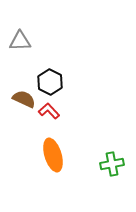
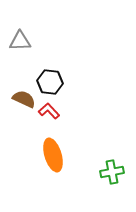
black hexagon: rotated 20 degrees counterclockwise
green cross: moved 8 px down
